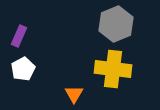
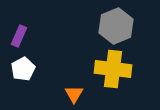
gray hexagon: moved 2 px down
